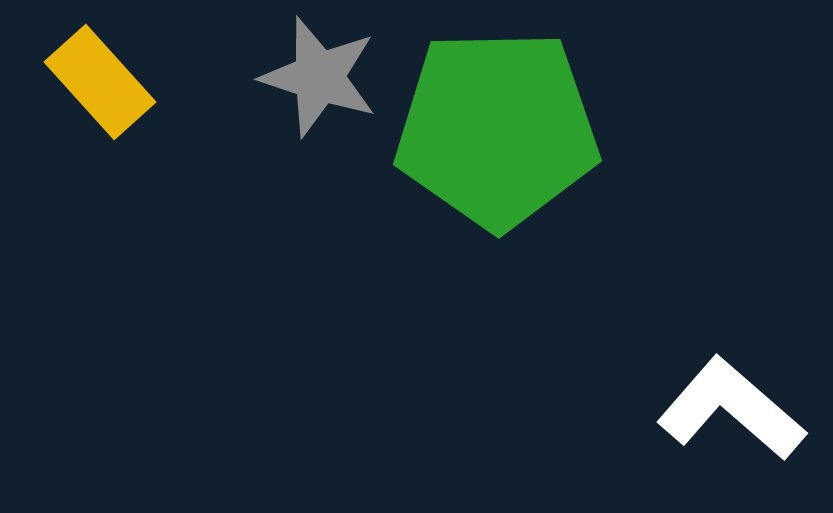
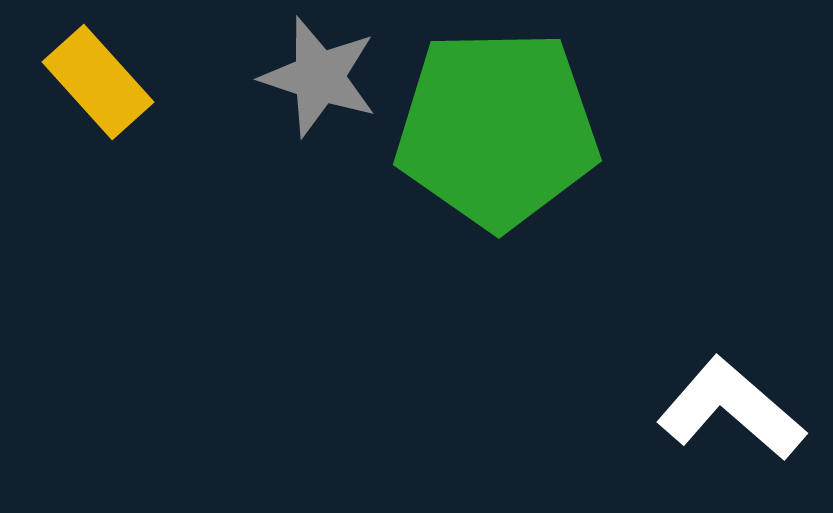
yellow rectangle: moved 2 px left
